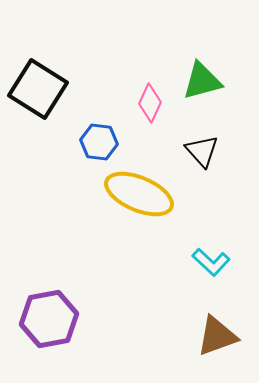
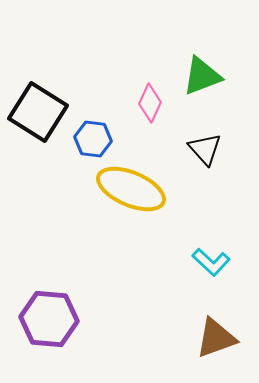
green triangle: moved 5 px up; rotated 6 degrees counterclockwise
black square: moved 23 px down
blue hexagon: moved 6 px left, 3 px up
black triangle: moved 3 px right, 2 px up
yellow ellipse: moved 8 px left, 5 px up
purple hexagon: rotated 16 degrees clockwise
brown triangle: moved 1 px left, 2 px down
